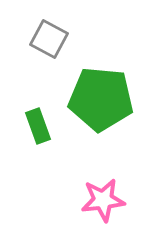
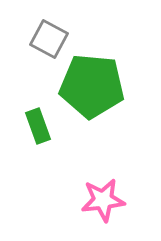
green pentagon: moved 9 px left, 13 px up
